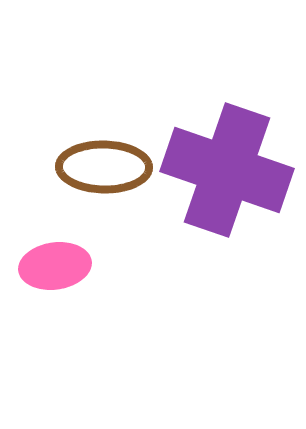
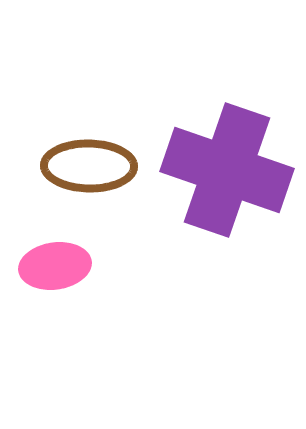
brown ellipse: moved 15 px left, 1 px up
